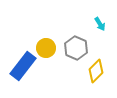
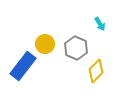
yellow circle: moved 1 px left, 4 px up
